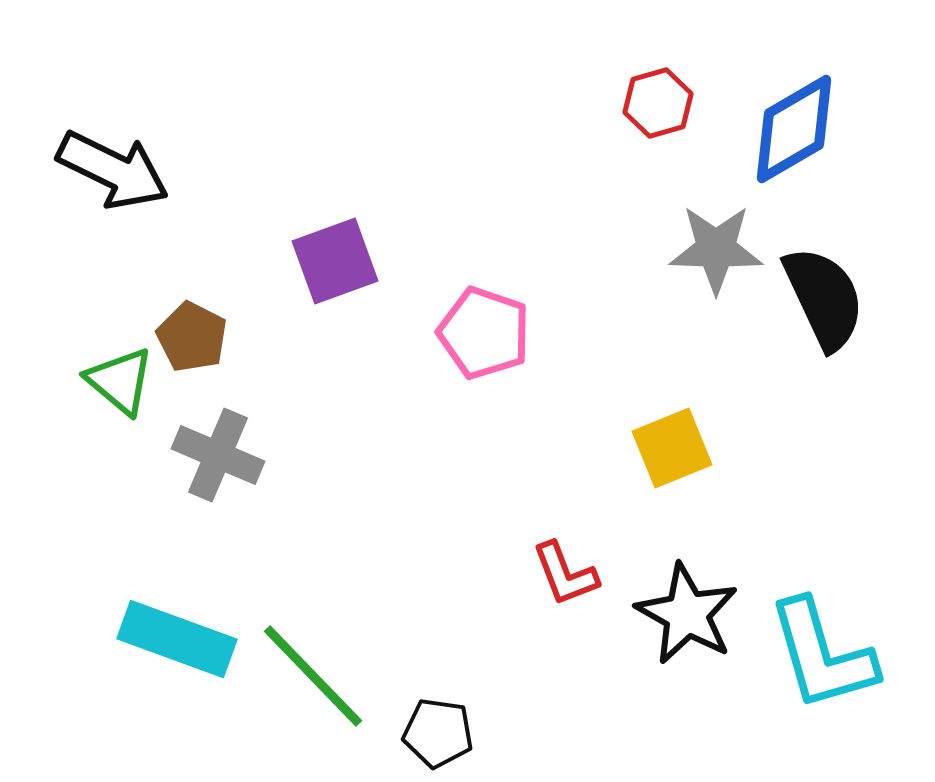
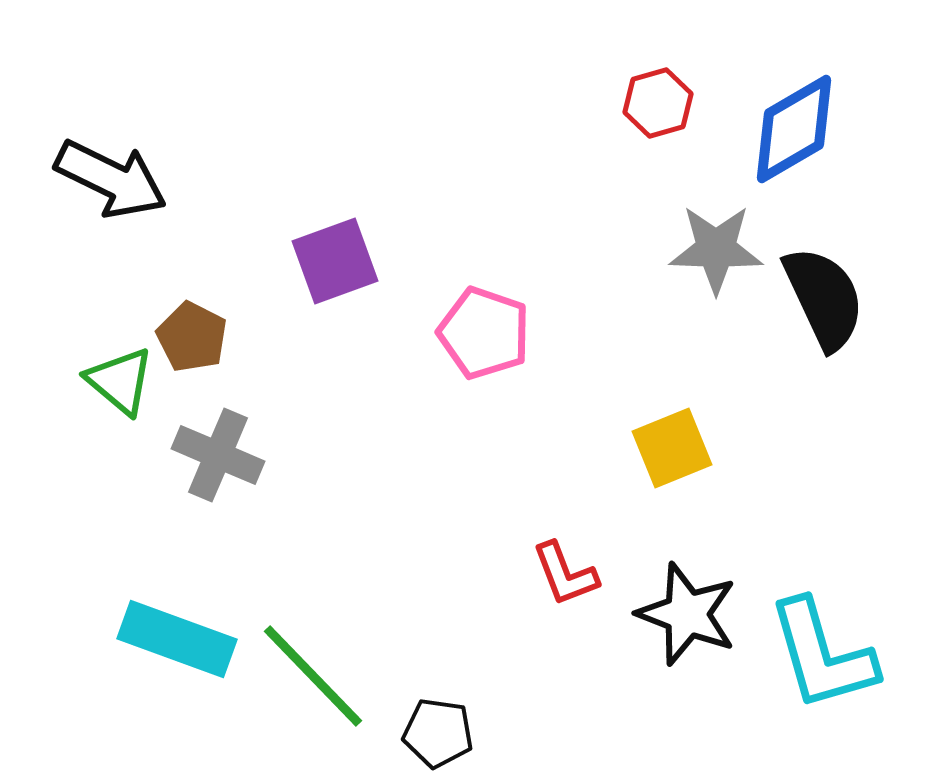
black arrow: moved 2 px left, 9 px down
black star: rotated 8 degrees counterclockwise
